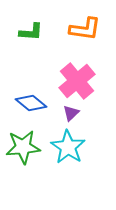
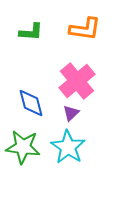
blue diamond: rotated 36 degrees clockwise
green star: rotated 12 degrees clockwise
